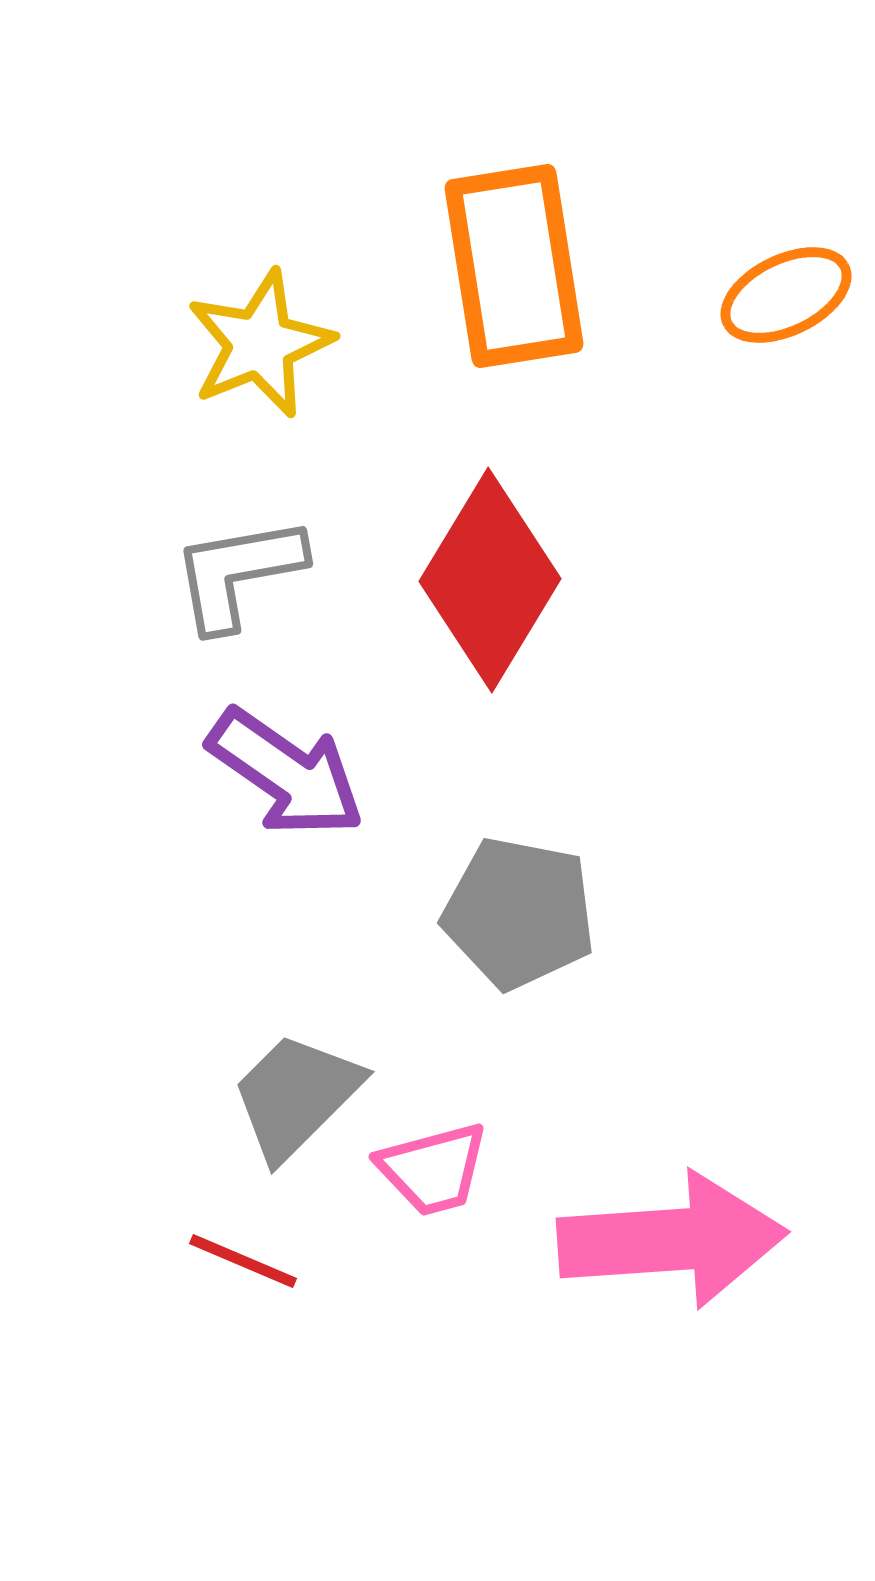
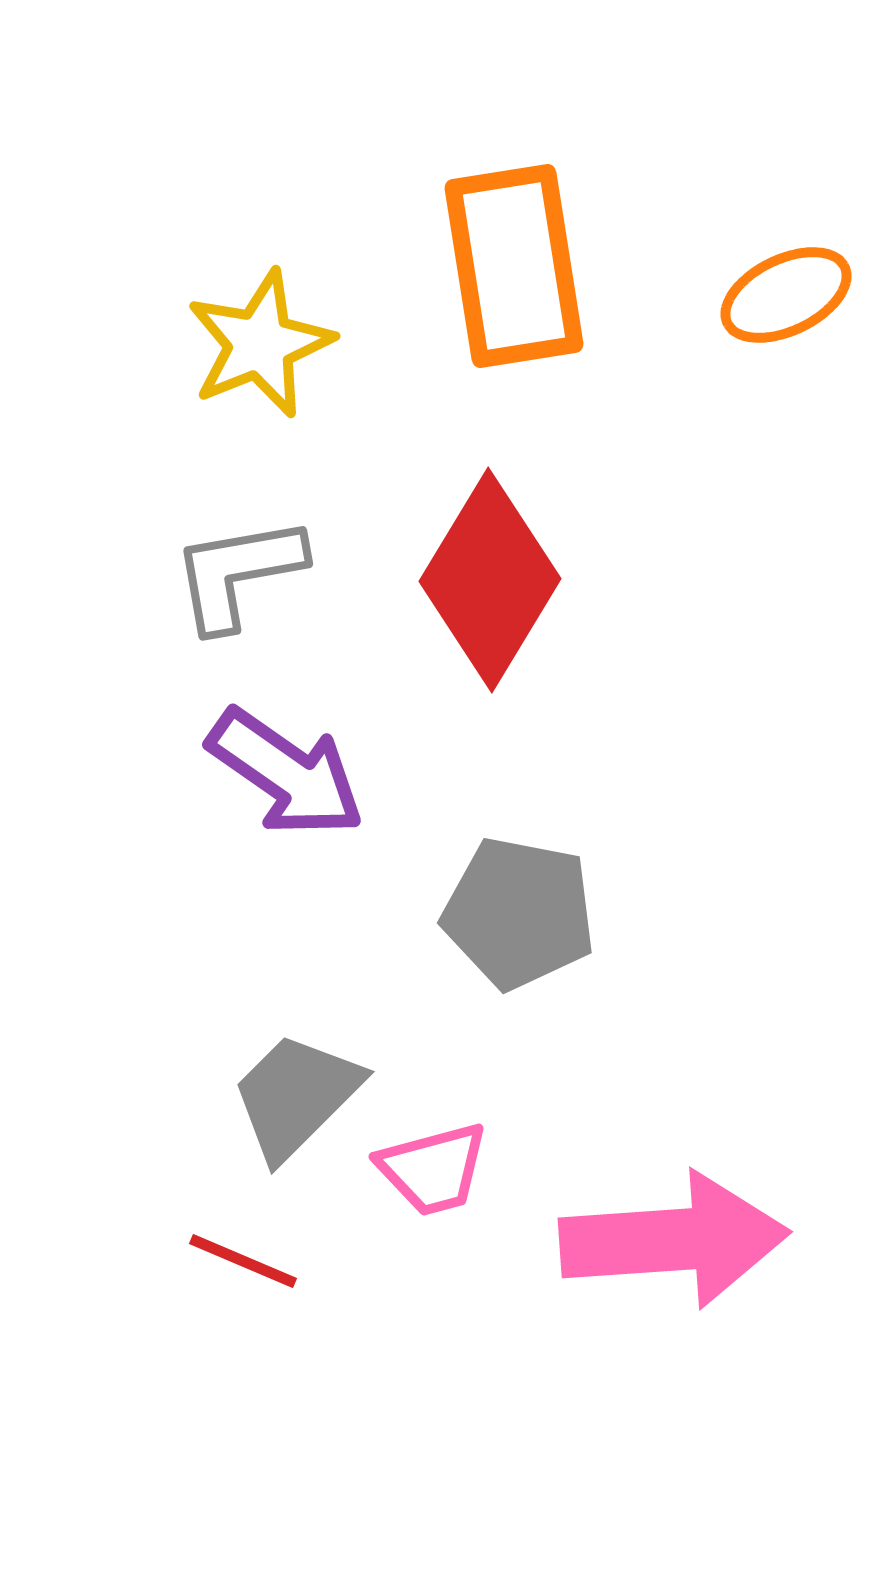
pink arrow: moved 2 px right
